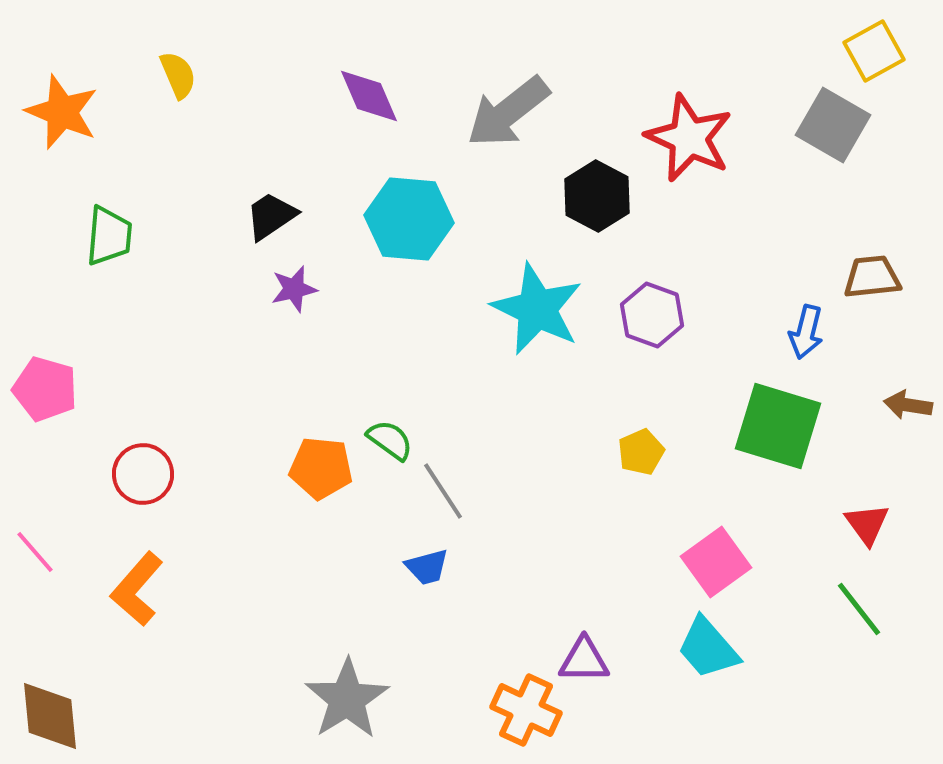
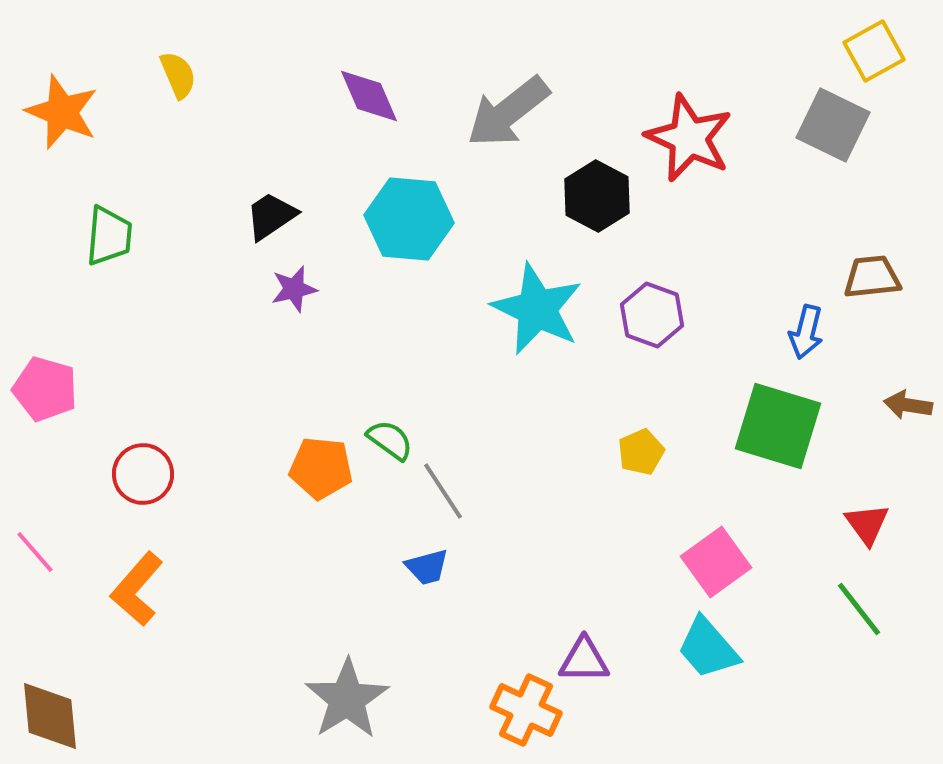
gray square: rotated 4 degrees counterclockwise
